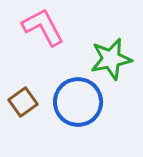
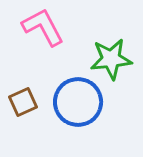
green star: rotated 6 degrees clockwise
brown square: rotated 12 degrees clockwise
